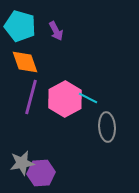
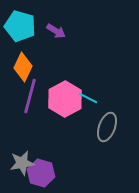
purple arrow: rotated 30 degrees counterclockwise
orange diamond: moved 2 px left, 5 px down; rotated 44 degrees clockwise
purple line: moved 1 px left, 1 px up
gray ellipse: rotated 24 degrees clockwise
purple hexagon: rotated 20 degrees clockwise
